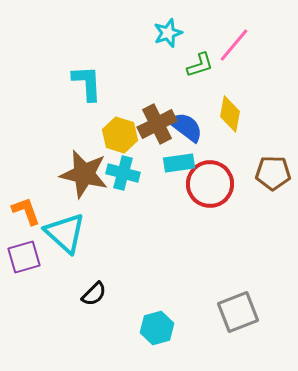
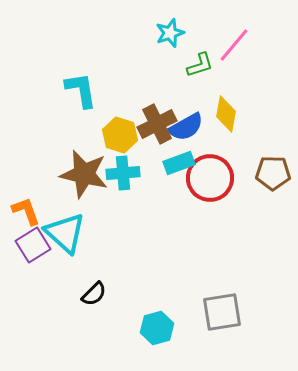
cyan star: moved 2 px right
cyan L-shape: moved 6 px left, 7 px down; rotated 6 degrees counterclockwise
yellow diamond: moved 4 px left
blue semicircle: rotated 114 degrees clockwise
cyan rectangle: rotated 12 degrees counterclockwise
cyan cross: rotated 20 degrees counterclockwise
red circle: moved 6 px up
purple square: moved 9 px right, 12 px up; rotated 16 degrees counterclockwise
gray square: moved 16 px left; rotated 12 degrees clockwise
